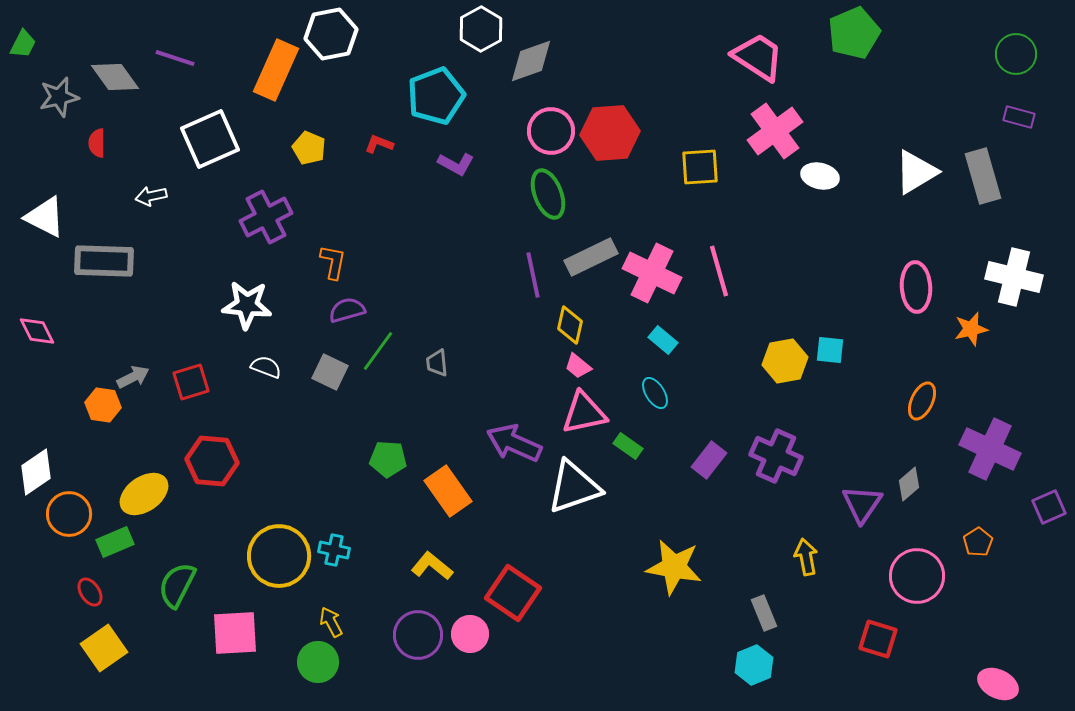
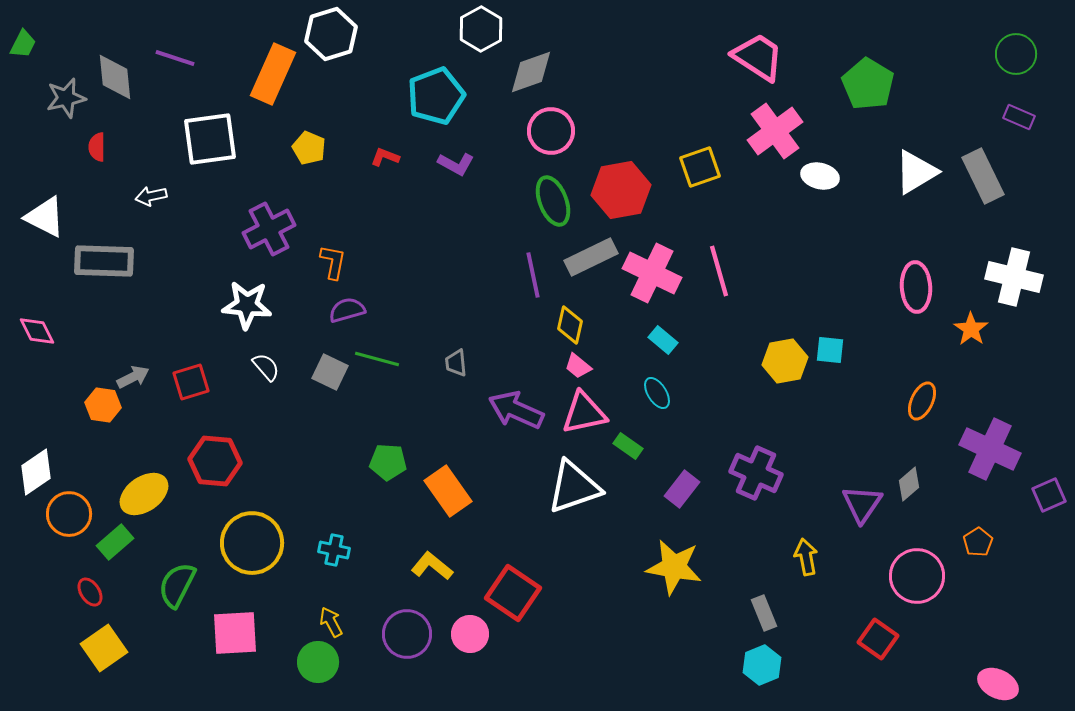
green pentagon at (854, 33): moved 14 px right, 51 px down; rotated 18 degrees counterclockwise
white hexagon at (331, 34): rotated 6 degrees counterclockwise
gray diamond at (531, 61): moved 11 px down
orange rectangle at (276, 70): moved 3 px left, 4 px down
gray diamond at (115, 77): rotated 30 degrees clockwise
gray star at (59, 97): moved 7 px right, 1 px down
purple rectangle at (1019, 117): rotated 8 degrees clockwise
red hexagon at (610, 133): moved 11 px right, 57 px down; rotated 6 degrees counterclockwise
white square at (210, 139): rotated 16 degrees clockwise
red semicircle at (97, 143): moved 4 px down
red L-shape at (379, 144): moved 6 px right, 13 px down
yellow square at (700, 167): rotated 15 degrees counterclockwise
gray rectangle at (983, 176): rotated 10 degrees counterclockwise
green ellipse at (548, 194): moved 5 px right, 7 px down
purple cross at (266, 217): moved 3 px right, 12 px down
orange star at (971, 329): rotated 24 degrees counterclockwise
green line at (378, 351): moved 1 px left, 8 px down; rotated 69 degrees clockwise
gray trapezoid at (437, 363): moved 19 px right
white semicircle at (266, 367): rotated 28 degrees clockwise
cyan ellipse at (655, 393): moved 2 px right
purple arrow at (514, 443): moved 2 px right, 33 px up
purple cross at (776, 456): moved 20 px left, 17 px down
green pentagon at (388, 459): moved 3 px down
purple rectangle at (709, 460): moved 27 px left, 29 px down
red hexagon at (212, 461): moved 3 px right
purple square at (1049, 507): moved 12 px up
green rectangle at (115, 542): rotated 18 degrees counterclockwise
yellow circle at (279, 556): moved 27 px left, 13 px up
purple circle at (418, 635): moved 11 px left, 1 px up
red square at (878, 639): rotated 18 degrees clockwise
cyan hexagon at (754, 665): moved 8 px right
